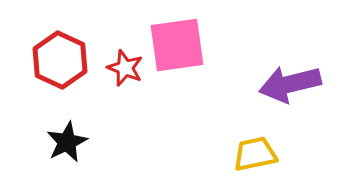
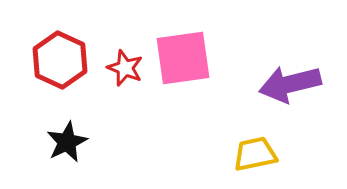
pink square: moved 6 px right, 13 px down
